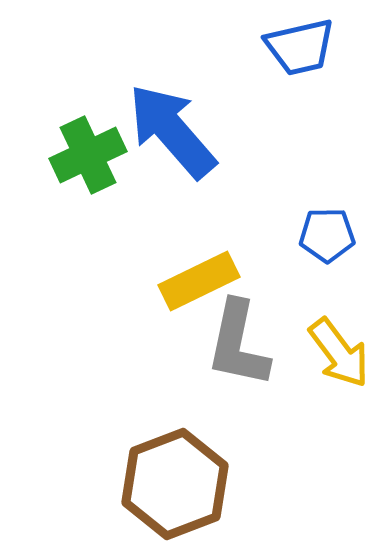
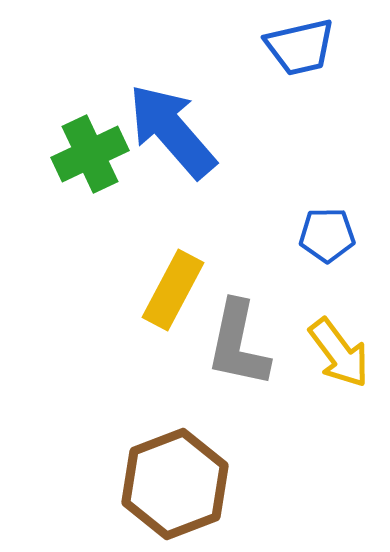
green cross: moved 2 px right, 1 px up
yellow rectangle: moved 26 px left, 9 px down; rotated 36 degrees counterclockwise
